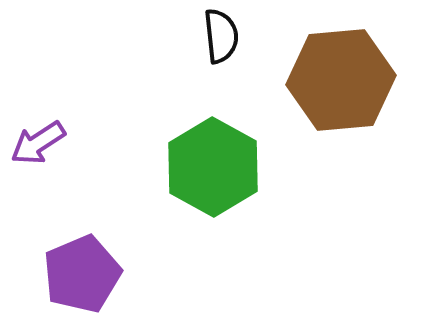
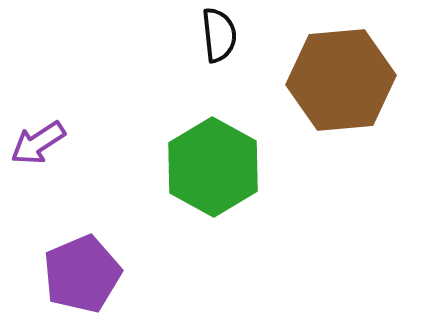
black semicircle: moved 2 px left, 1 px up
